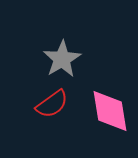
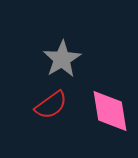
red semicircle: moved 1 px left, 1 px down
